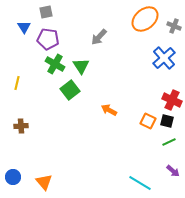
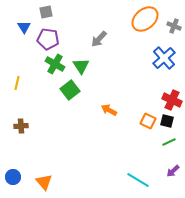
gray arrow: moved 2 px down
purple arrow: rotated 96 degrees clockwise
cyan line: moved 2 px left, 3 px up
